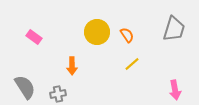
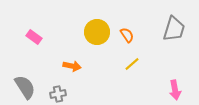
orange arrow: rotated 78 degrees counterclockwise
